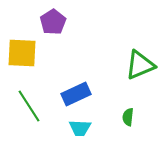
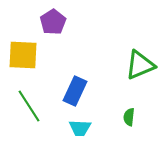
yellow square: moved 1 px right, 2 px down
blue rectangle: moved 1 px left, 3 px up; rotated 40 degrees counterclockwise
green semicircle: moved 1 px right
